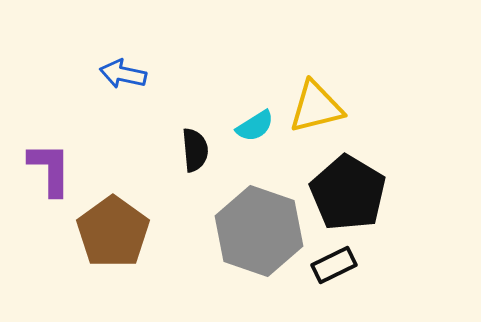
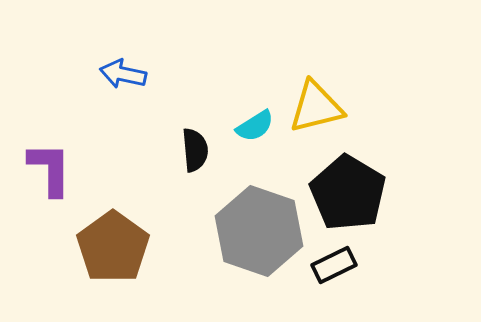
brown pentagon: moved 15 px down
